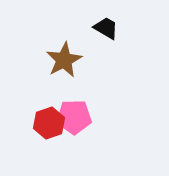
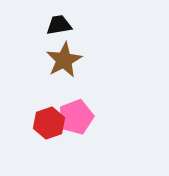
black trapezoid: moved 47 px left, 3 px up; rotated 40 degrees counterclockwise
pink pentagon: moved 2 px right; rotated 20 degrees counterclockwise
